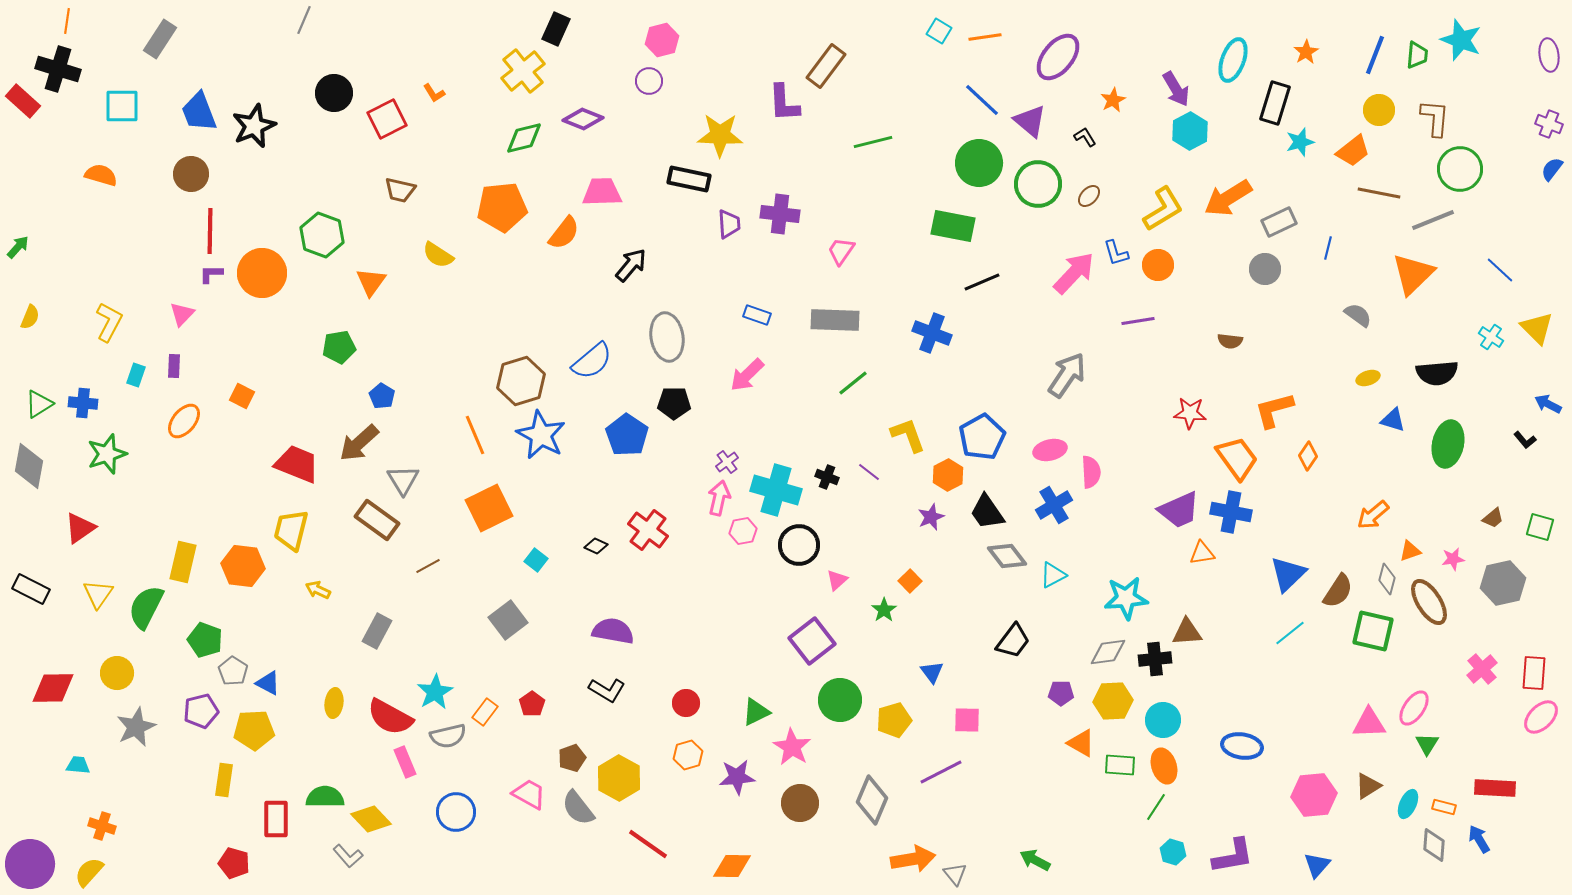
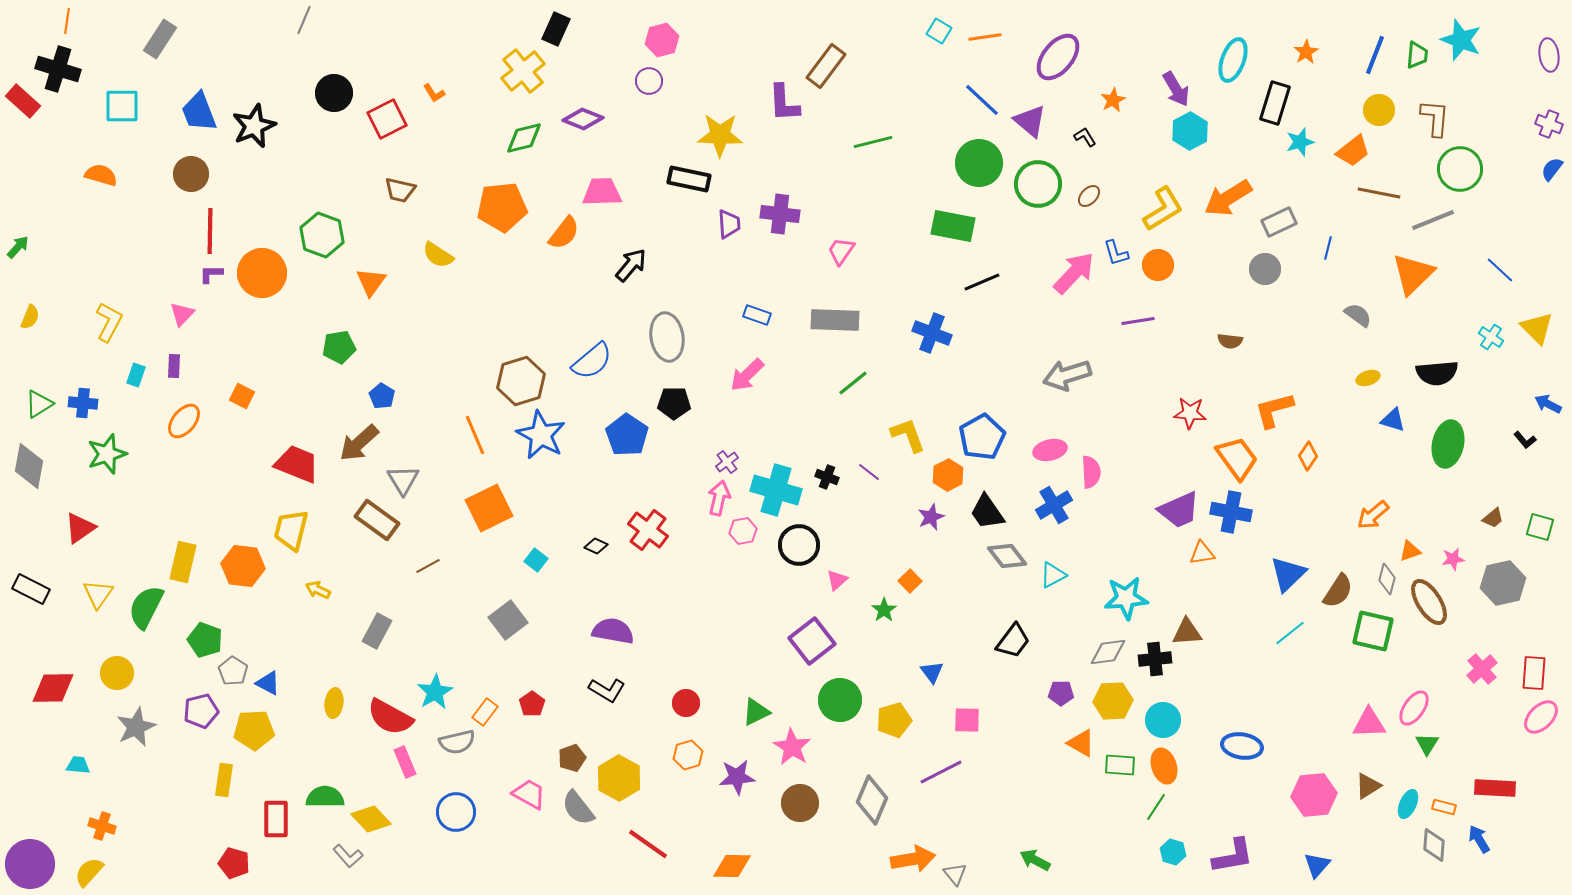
gray arrow at (1067, 375): rotated 141 degrees counterclockwise
gray semicircle at (448, 736): moved 9 px right, 6 px down
